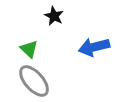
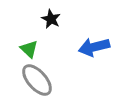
black star: moved 3 px left, 3 px down
gray ellipse: moved 3 px right, 1 px up
